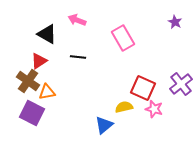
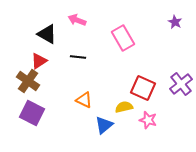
orange triangle: moved 37 px right, 8 px down; rotated 36 degrees clockwise
pink star: moved 6 px left, 11 px down
